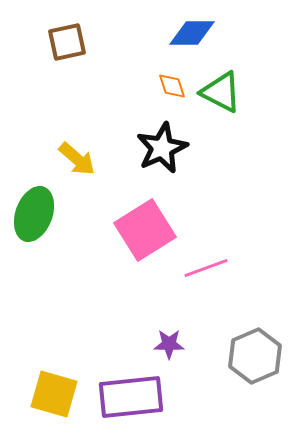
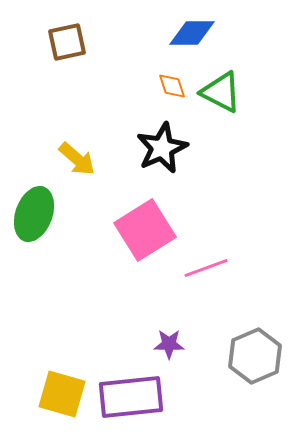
yellow square: moved 8 px right
